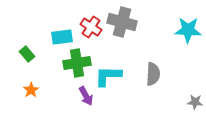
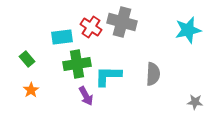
cyan star: rotated 16 degrees counterclockwise
green rectangle: moved 5 px down
green cross: moved 1 px down
